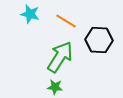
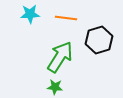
cyan star: rotated 18 degrees counterclockwise
orange line: moved 3 px up; rotated 25 degrees counterclockwise
black hexagon: rotated 20 degrees counterclockwise
